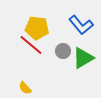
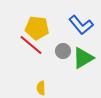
yellow semicircle: moved 16 px right; rotated 40 degrees clockwise
